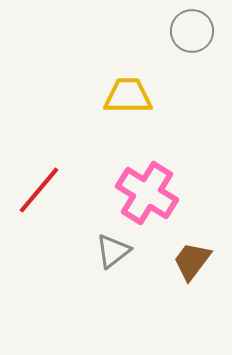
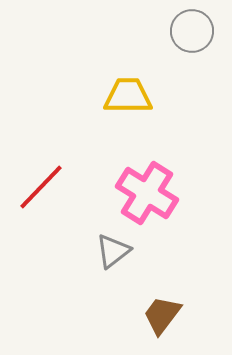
red line: moved 2 px right, 3 px up; rotated 4 degrees clockwise
brown trapezoid: moved 30 px left, 54 px down
